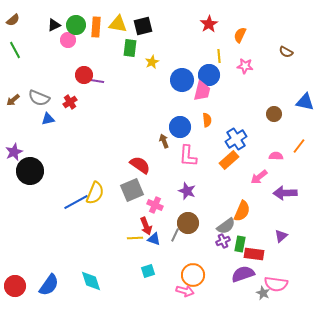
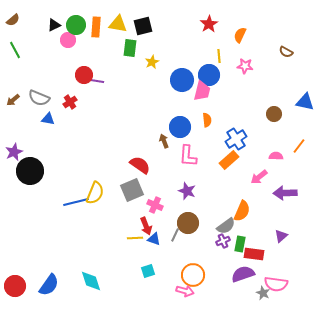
blue triangle at (48, 119): rotated 24 degrees clockwise
blue line at (76, 202): rotated 15 degrees clockwise
